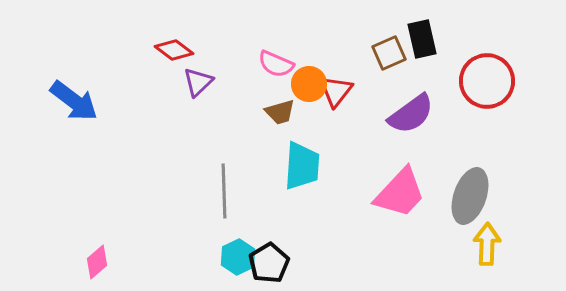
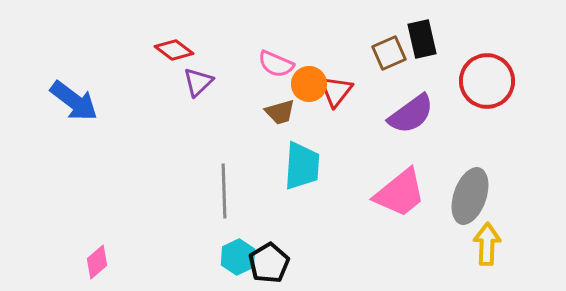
pink trapezoid: rotated 8 degrees clockwise
